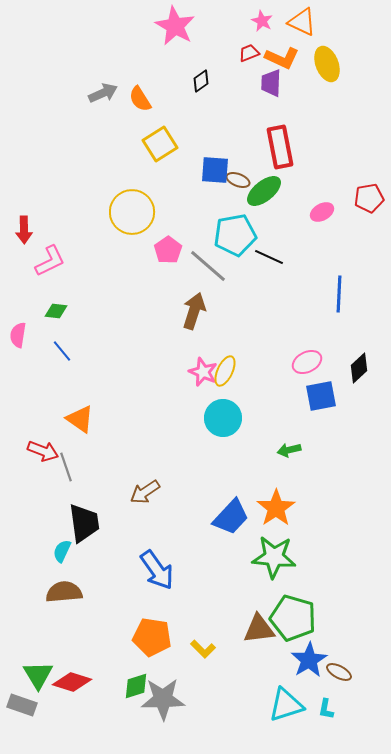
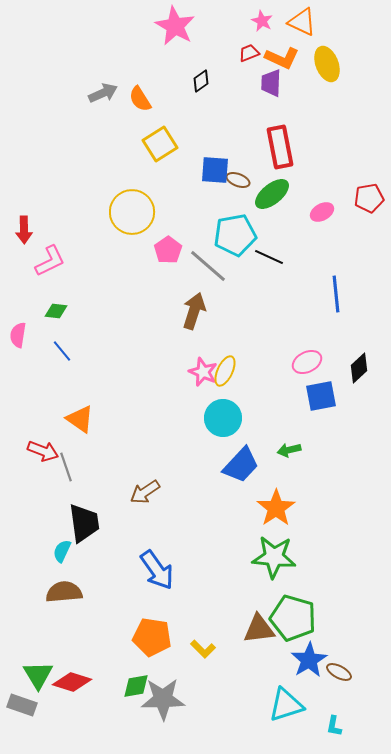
green ellipse at (264, 191): moved 8 px right, 3 px down
blue line at (339, 294): moved 3 px left; rotated 9 degrees counterclockwise
blue trapezoid at (231, 517): moved 10 px right, 52 px up
green diamond at (136, 686): rotated 8 degrees clockwise
cyan L-shape at (326, 709): moved 8 px right, 17 px down
